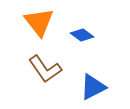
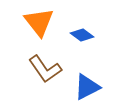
blue triangle: moved 6 px left
